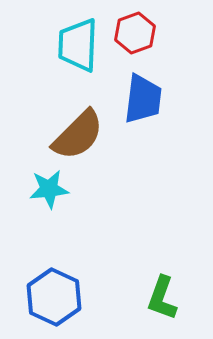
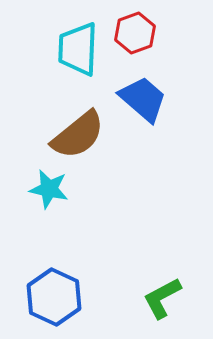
cyan trapezoid: moved 4 px down
blue trapezoid: rotated 56 degrees counterclockwise
brown semicircle: rotated 6 degrees clockwise
cyan star: rotated 18 degrees clockwise
green L-shape: rotated 42 degrees clockwise
